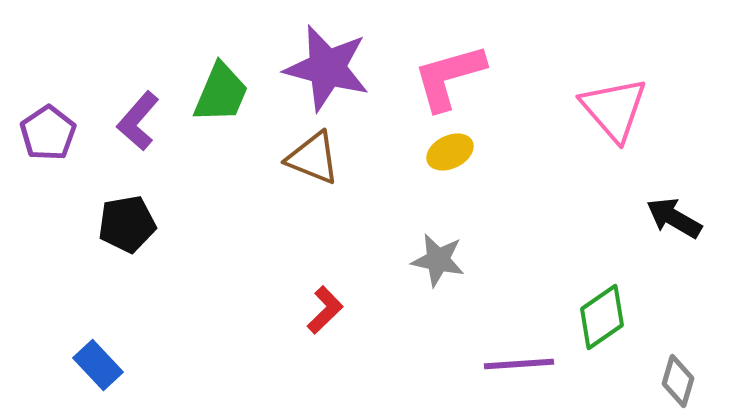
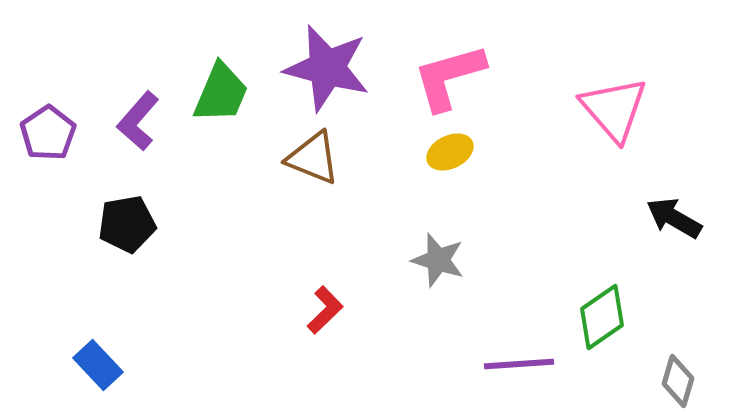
gray star: rotated 6 degrees clockwise
